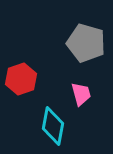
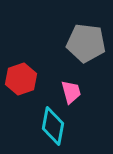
gray pentagon: rotated 9 degrees counterclockwise
pink trapezoid: moved 10 px left, 2 px up
